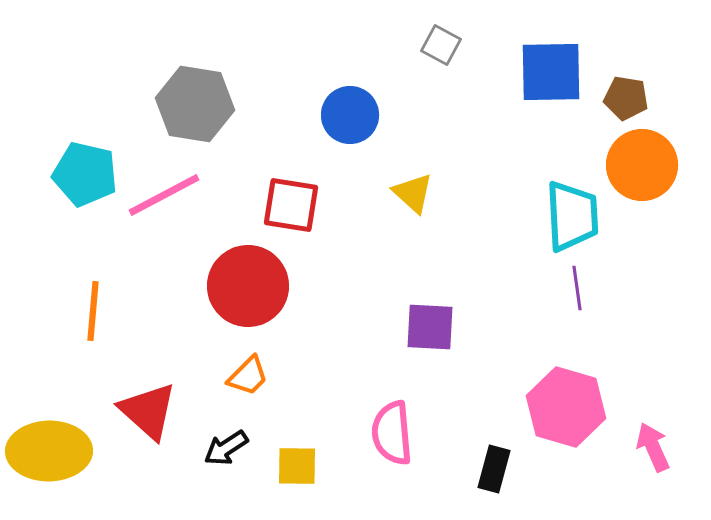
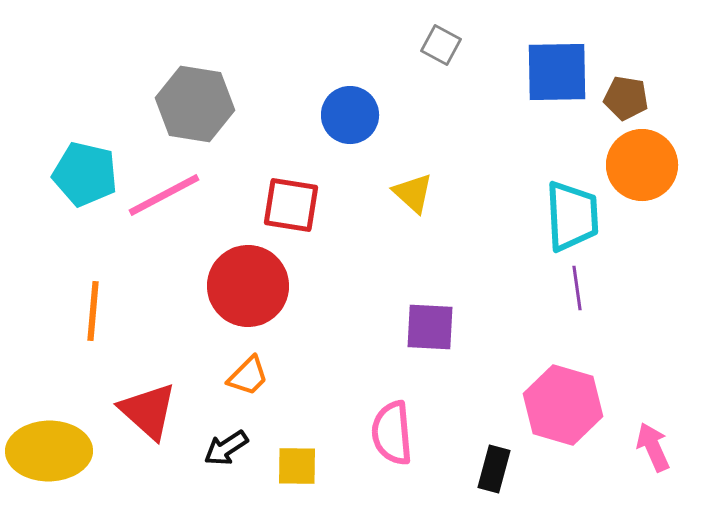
blue square: moved 6 px right
pink hexagon: moved 3 px left, 2 px up
